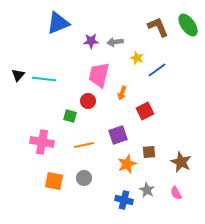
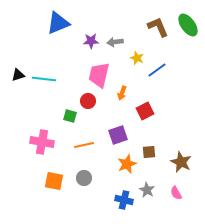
black triangle: rotated 32 degrees clockwise
